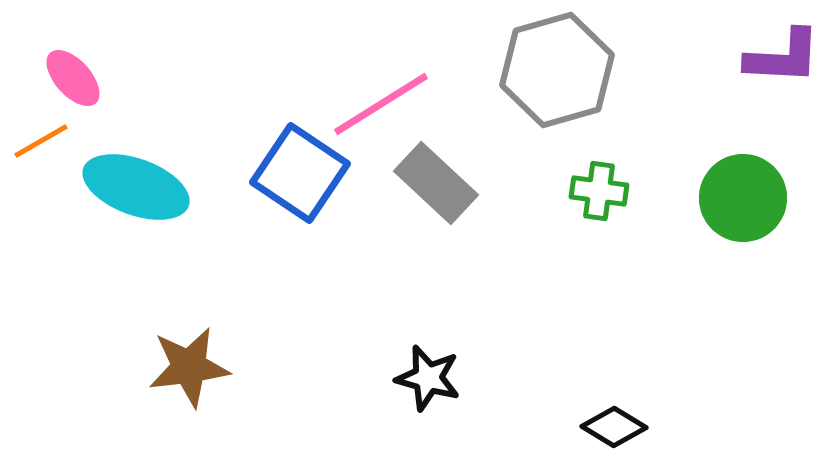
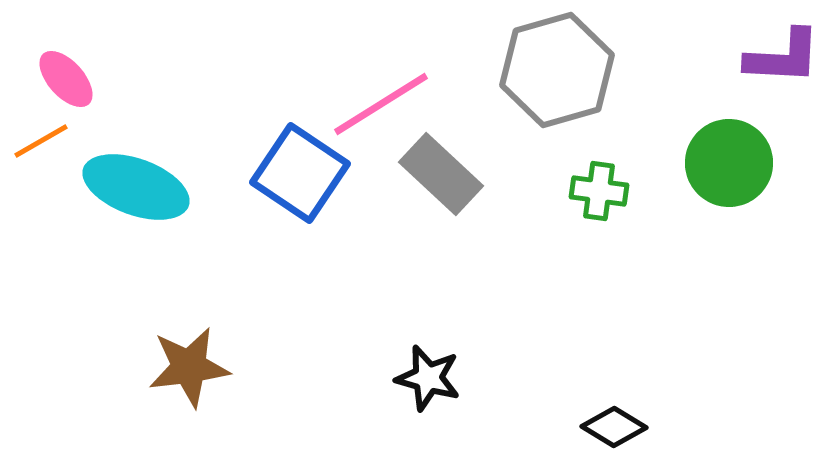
pink ellipse: moved 7 px left, 1 px down
gray rectangle: moved 5 px right, 9 px up
green circle: moved 14 px left, 35 px up
